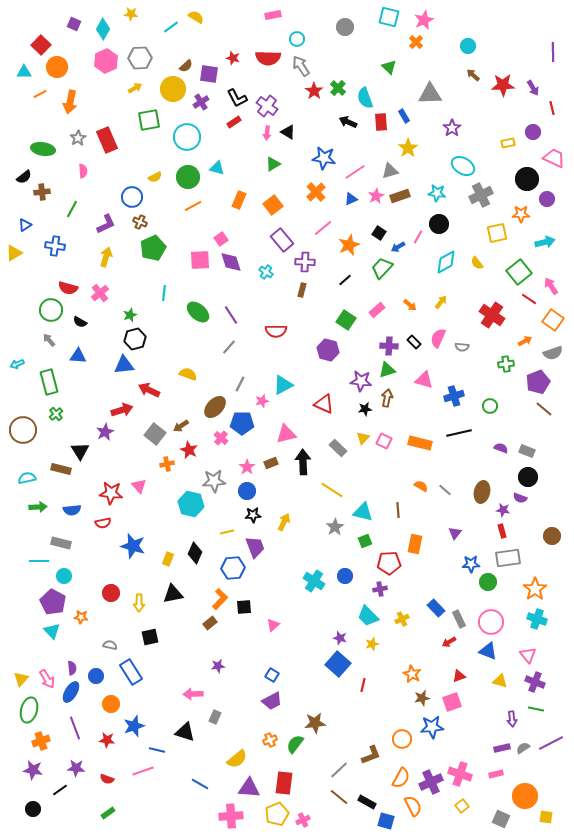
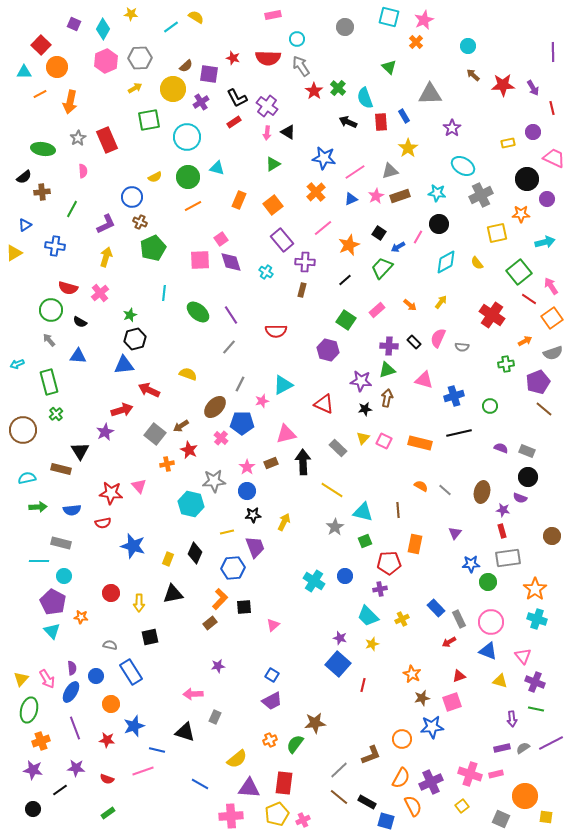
orange square at (553, 320): moved 1 px left, 2 px up; rotated 20 degrees clockwise
pink triangle at (528, 655): moved 5 px left, 1 px down
pink cross at (460, 774): moved 10 px right
